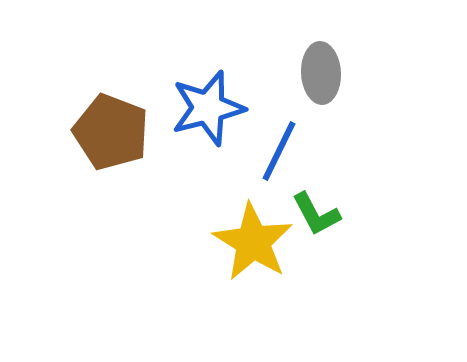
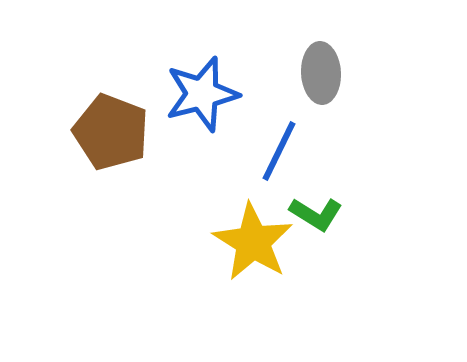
blue star: moved 6 px left, 14 px up
green L-shape: rotated 30 degrees counterclockwise
